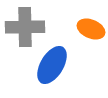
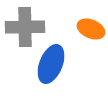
blue ellipse: moved 1 px left, 1 px up; rotated 9 degrees counterclockwise
